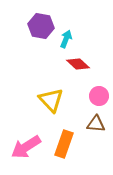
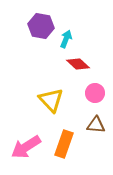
pink circle: moved 4 px left, 3 px up
brown triangle: moved 1 px down
